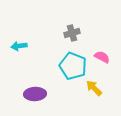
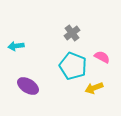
gray cross: rotated 21 degrees counterclockwise
cyan arrow: moved 3 px left
yellow arrow: rotated 66 degrees counterclockwise
purple ellipse: moved 7 px left, 8 px up; rotated 35 degrees clockwise
